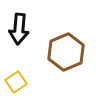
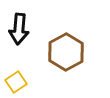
brown hexagon: rotated 6 degrees counterclockwise
